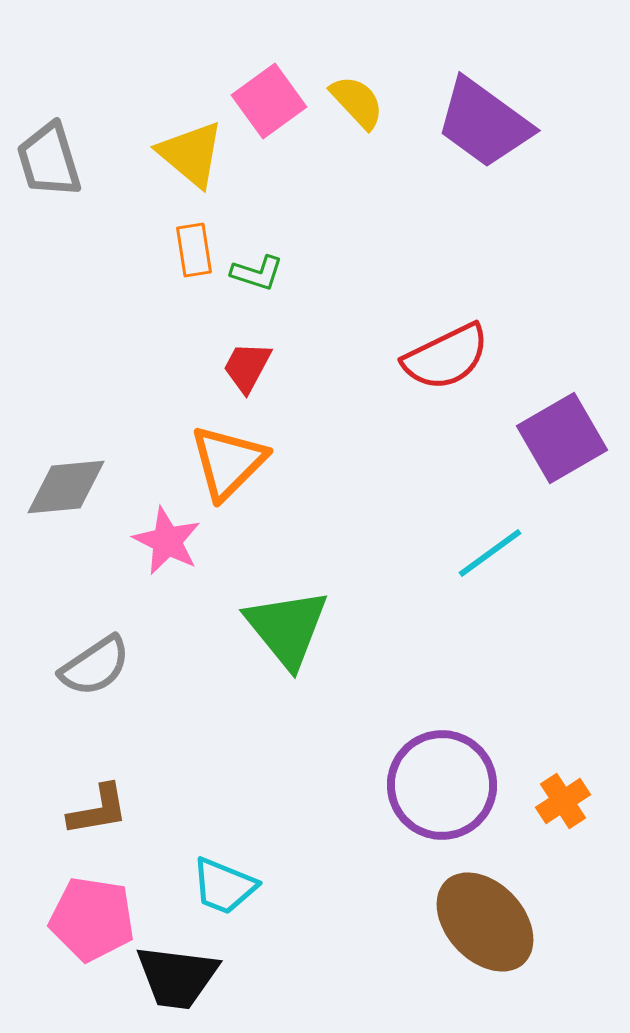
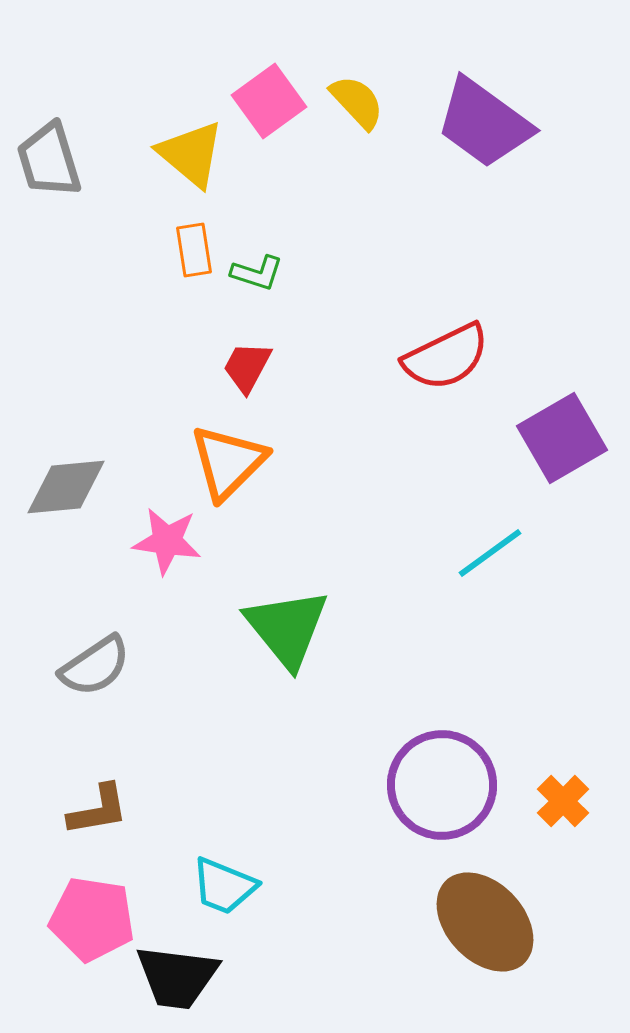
pink star: rotated 18 degrees counterclockwise
orange cross: rotated 12 degrees counterclockwise
